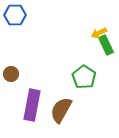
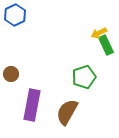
blue hexagon: rotated 25 degrees counterclockwise
green pentagon: rotated 20 degrees clockwise
brown semicircle: moved 6 px right, 2 px down
